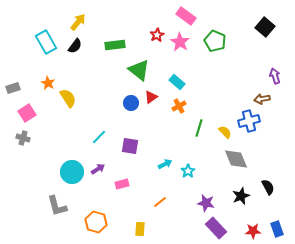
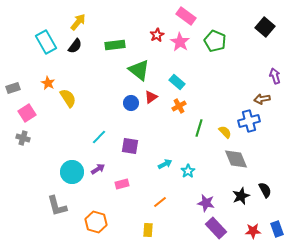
black semicircle at (268, 187): moved 3 px left, 3 px down
yellow rectangle at (140, 229): moved 8 px right, 1 px down
